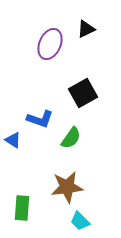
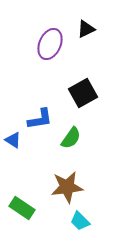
blue L-shape: rotated 28 degrees counterclockwise
green rectangle: rotated 60 degrees counterclockwise
